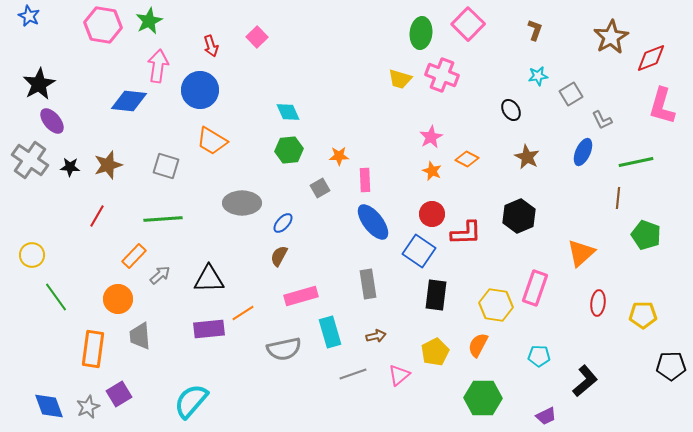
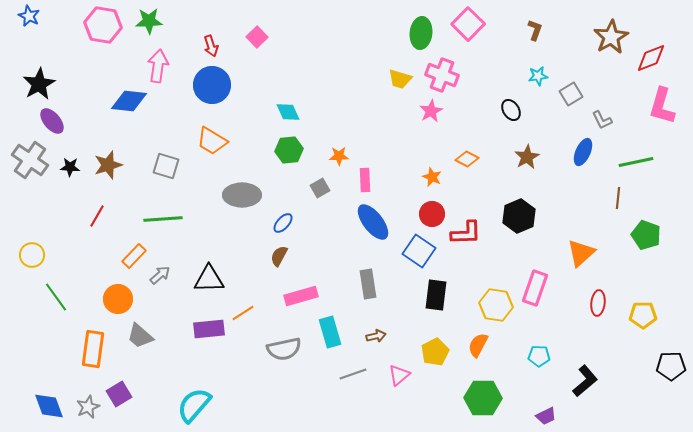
green star at (149, 21): rotated 24 degrees clockwise
blue circle at (200, 90): moved 12 px right, 5 px up
pink star at (431, 137): moved 26 px up
brown star at (527, 157): rotated 15 degrees clockwise
orange star at (432, 171): moved 6 px down
gray ellipse at (242, 203): moved 8 px up
gray trapezoid at (140, 336): rotated 44 degrees counterclockwise
cyan semicircle at (191, 401): moved 3 px right, 4 px down
